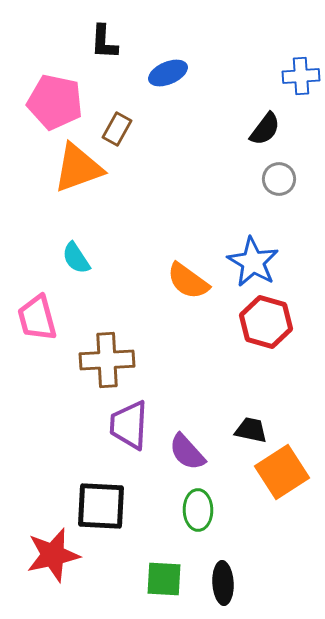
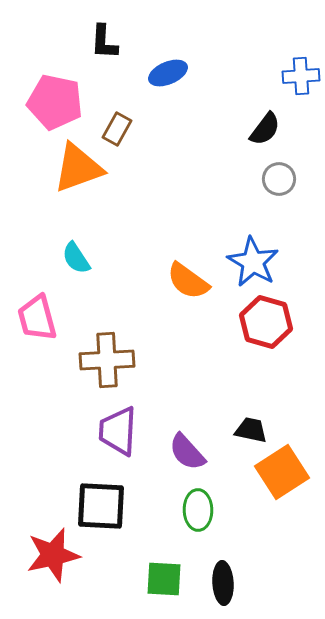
purple trapezoid: moved 11 px left, 6 px down
